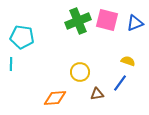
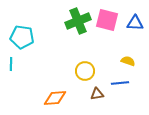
blue triangle: rotated 24 degrees clockwise
yellow circle: moved 5 px right, 1 px up
blue line: rotated 48 degrees clockwise
